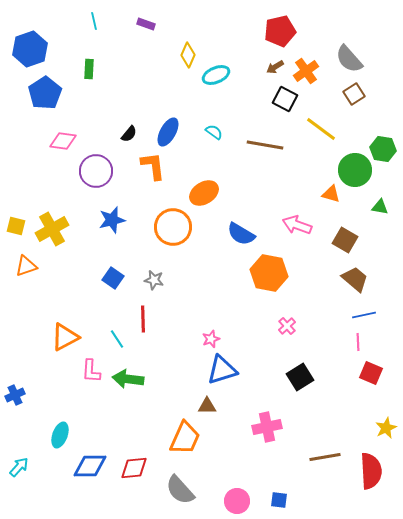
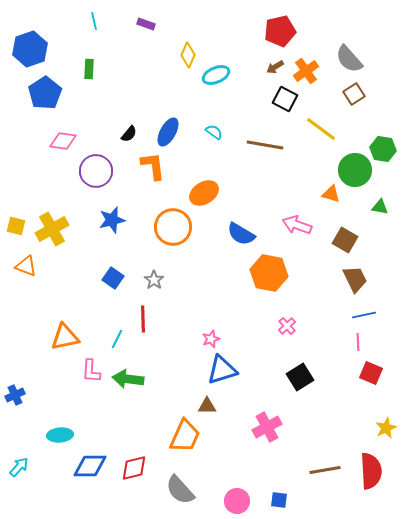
orange triangle at (26, 266): rotated 40 degrees clockwise
brown trapezoid at (355, 279): rotated 24 degrees clockwise
gray star at (154, 280): rotated 24 degrees clockwise
orange triangle at (65, 337): rotated 16 degrees clockwise
cyan line at (117, 339): rotated 60 degrees clockwise
pink cross at (267, 427): rotated 16 degrees counterclockwise
cyan ellipse at (60, 435): rotated 65 degrees clockwise
orange trapezoid at (185, 438): moved 2 px up
brown line at (325, 457): moved 13 px down
red diamond at (134, 468): rotated 8 degrees counterclockwise
